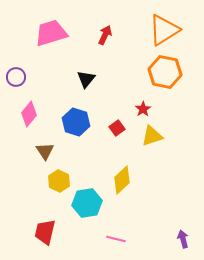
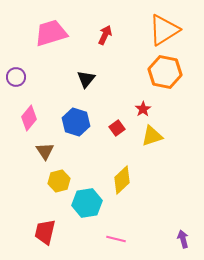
pink diamond: moved 4 px down
yellow hexagon: rotated 20 degrees clockwise
